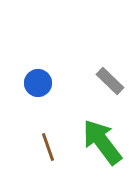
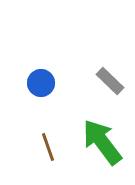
blue circle: moved 3 px right
